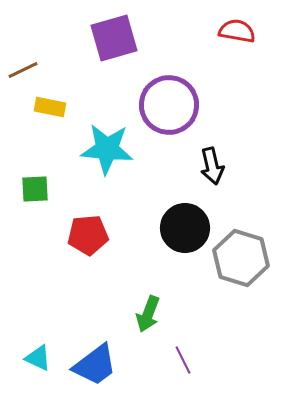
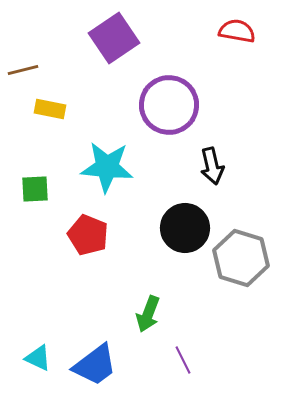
purple square: rotated 18 degrees counterclockwise
brown line: rotated 12 degrees clockwise
yellow rectangle: moved 2 px down
cyan star: moved 18 px down
red pentagon: rotated 27 degrees clockwise
